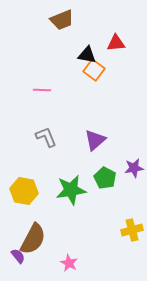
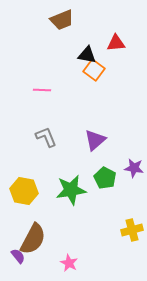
purple star: rotated 18 degrees clockwise
